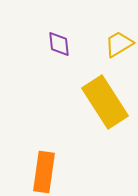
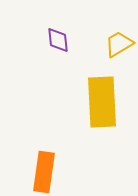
purple diamond: moved 1 px left, 4 px up
yellow rectangle: moved 3 px left; rotated 30 degrees clockwise
